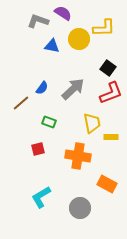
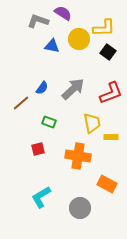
black square: moved 16 px up
